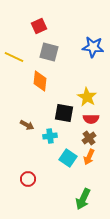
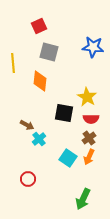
yellow line: moved 1 px left, 6 px down; rotated 60 degrees clockwise
cyan cross: moved 11 px left, 3 px down; rotated 32 degrees counterclockwise
